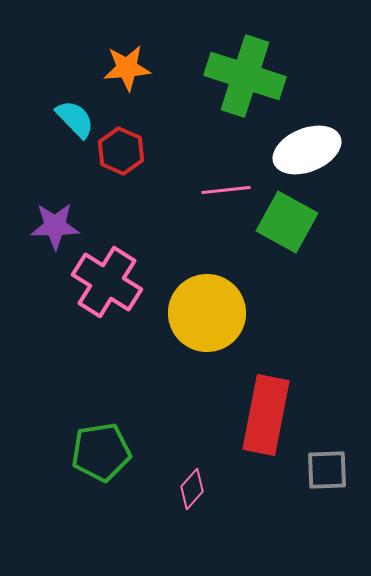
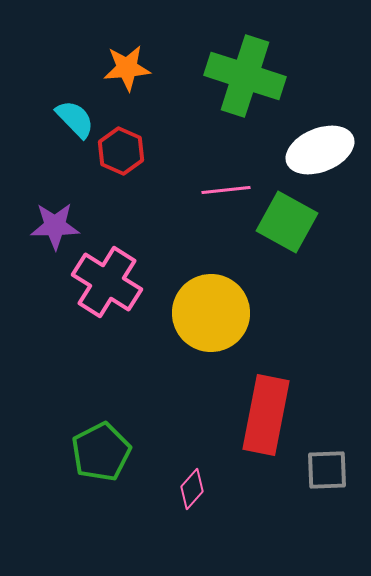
white ellipse: moved 13 px right
yellow circle: moved 4 px right
green pentagon: rotated 18 degrees counterclockwise
